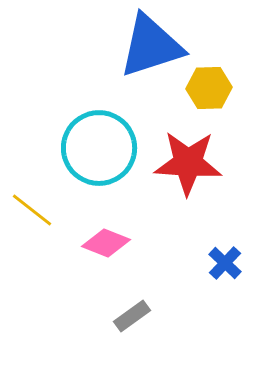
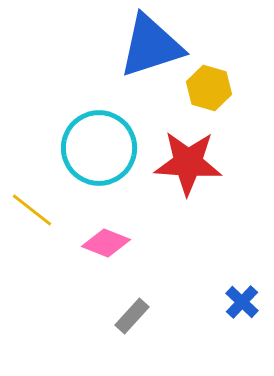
yellow hexagon: rotated 18 degrees clockwise
blue cross: moved 17 px right, 39 px down
gray rectangle: rotated 12 degrees counterclockwise
